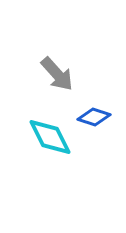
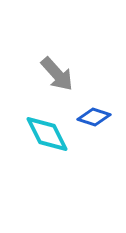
cyan diamond: moved 3 px left, 3 px up
